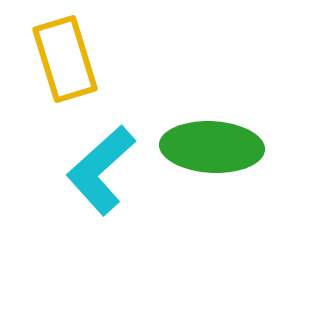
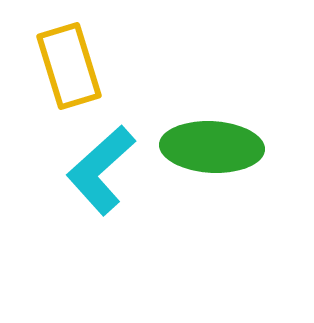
yellow rectangle: moved 4 px right, 7 px down
